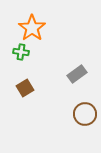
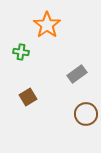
orange star: moved 15 px right, 3 px up
brown square: moved 3 px right, 9 px down
brown circle: moved 1 px right
